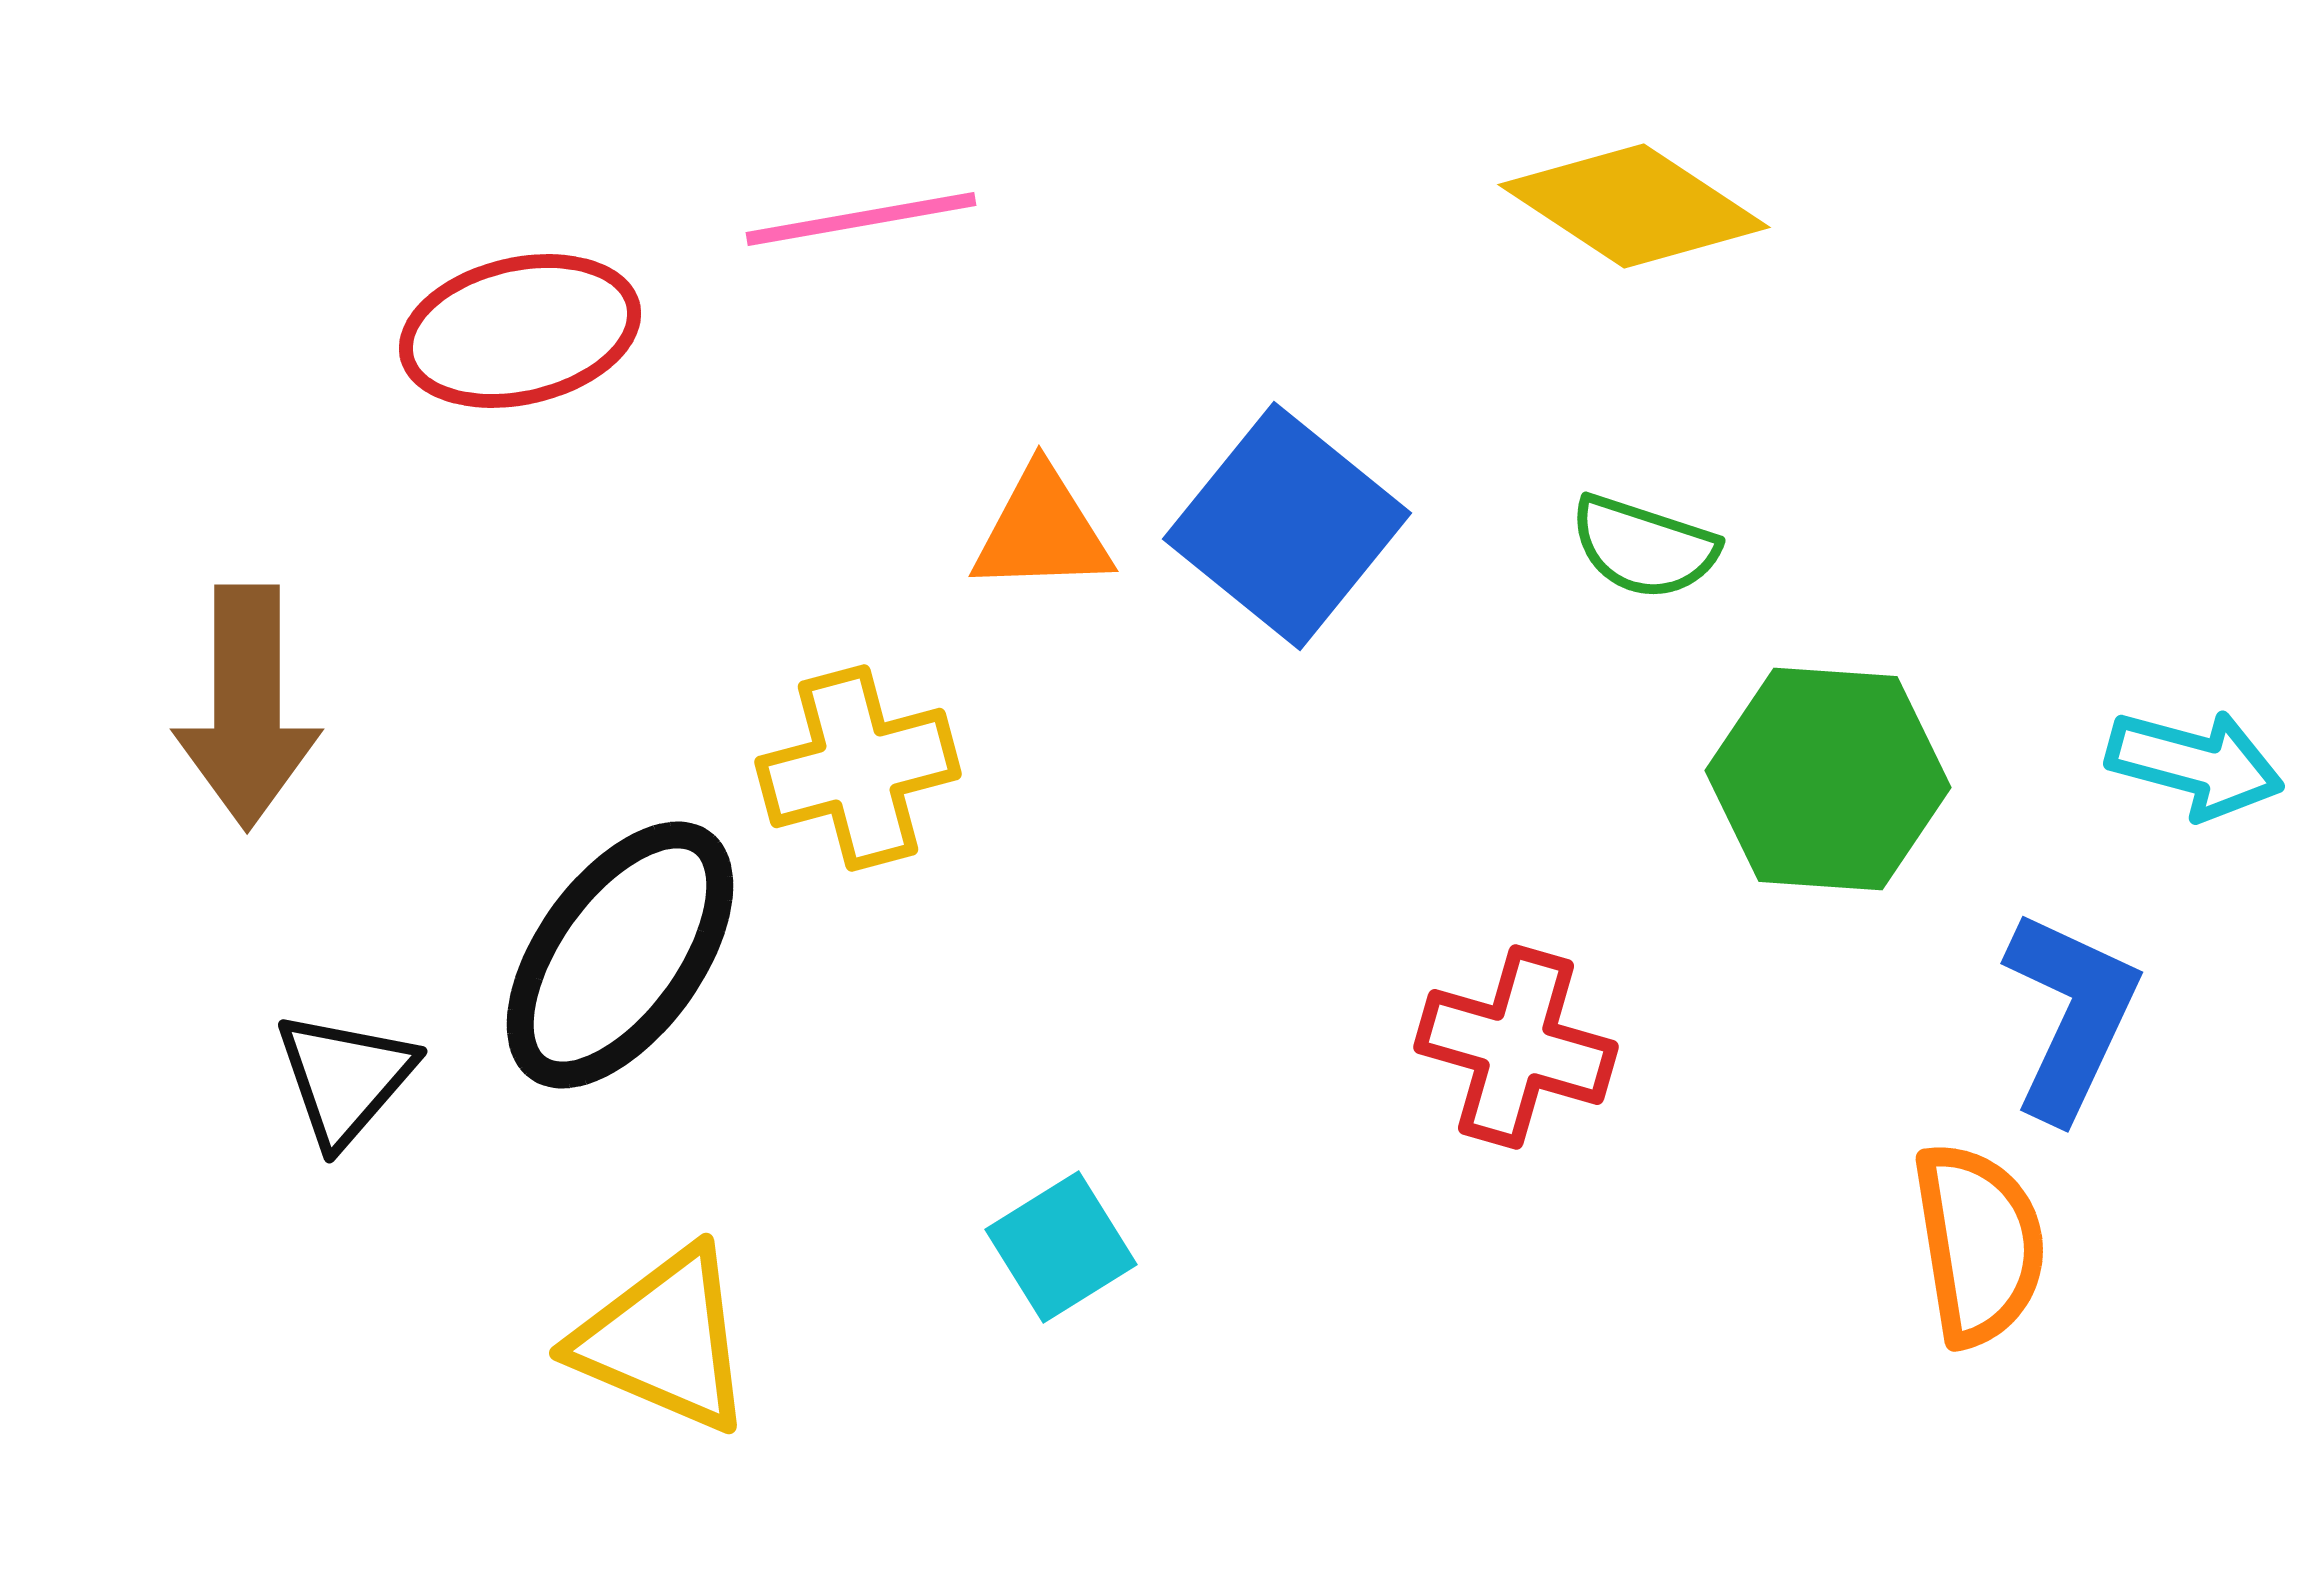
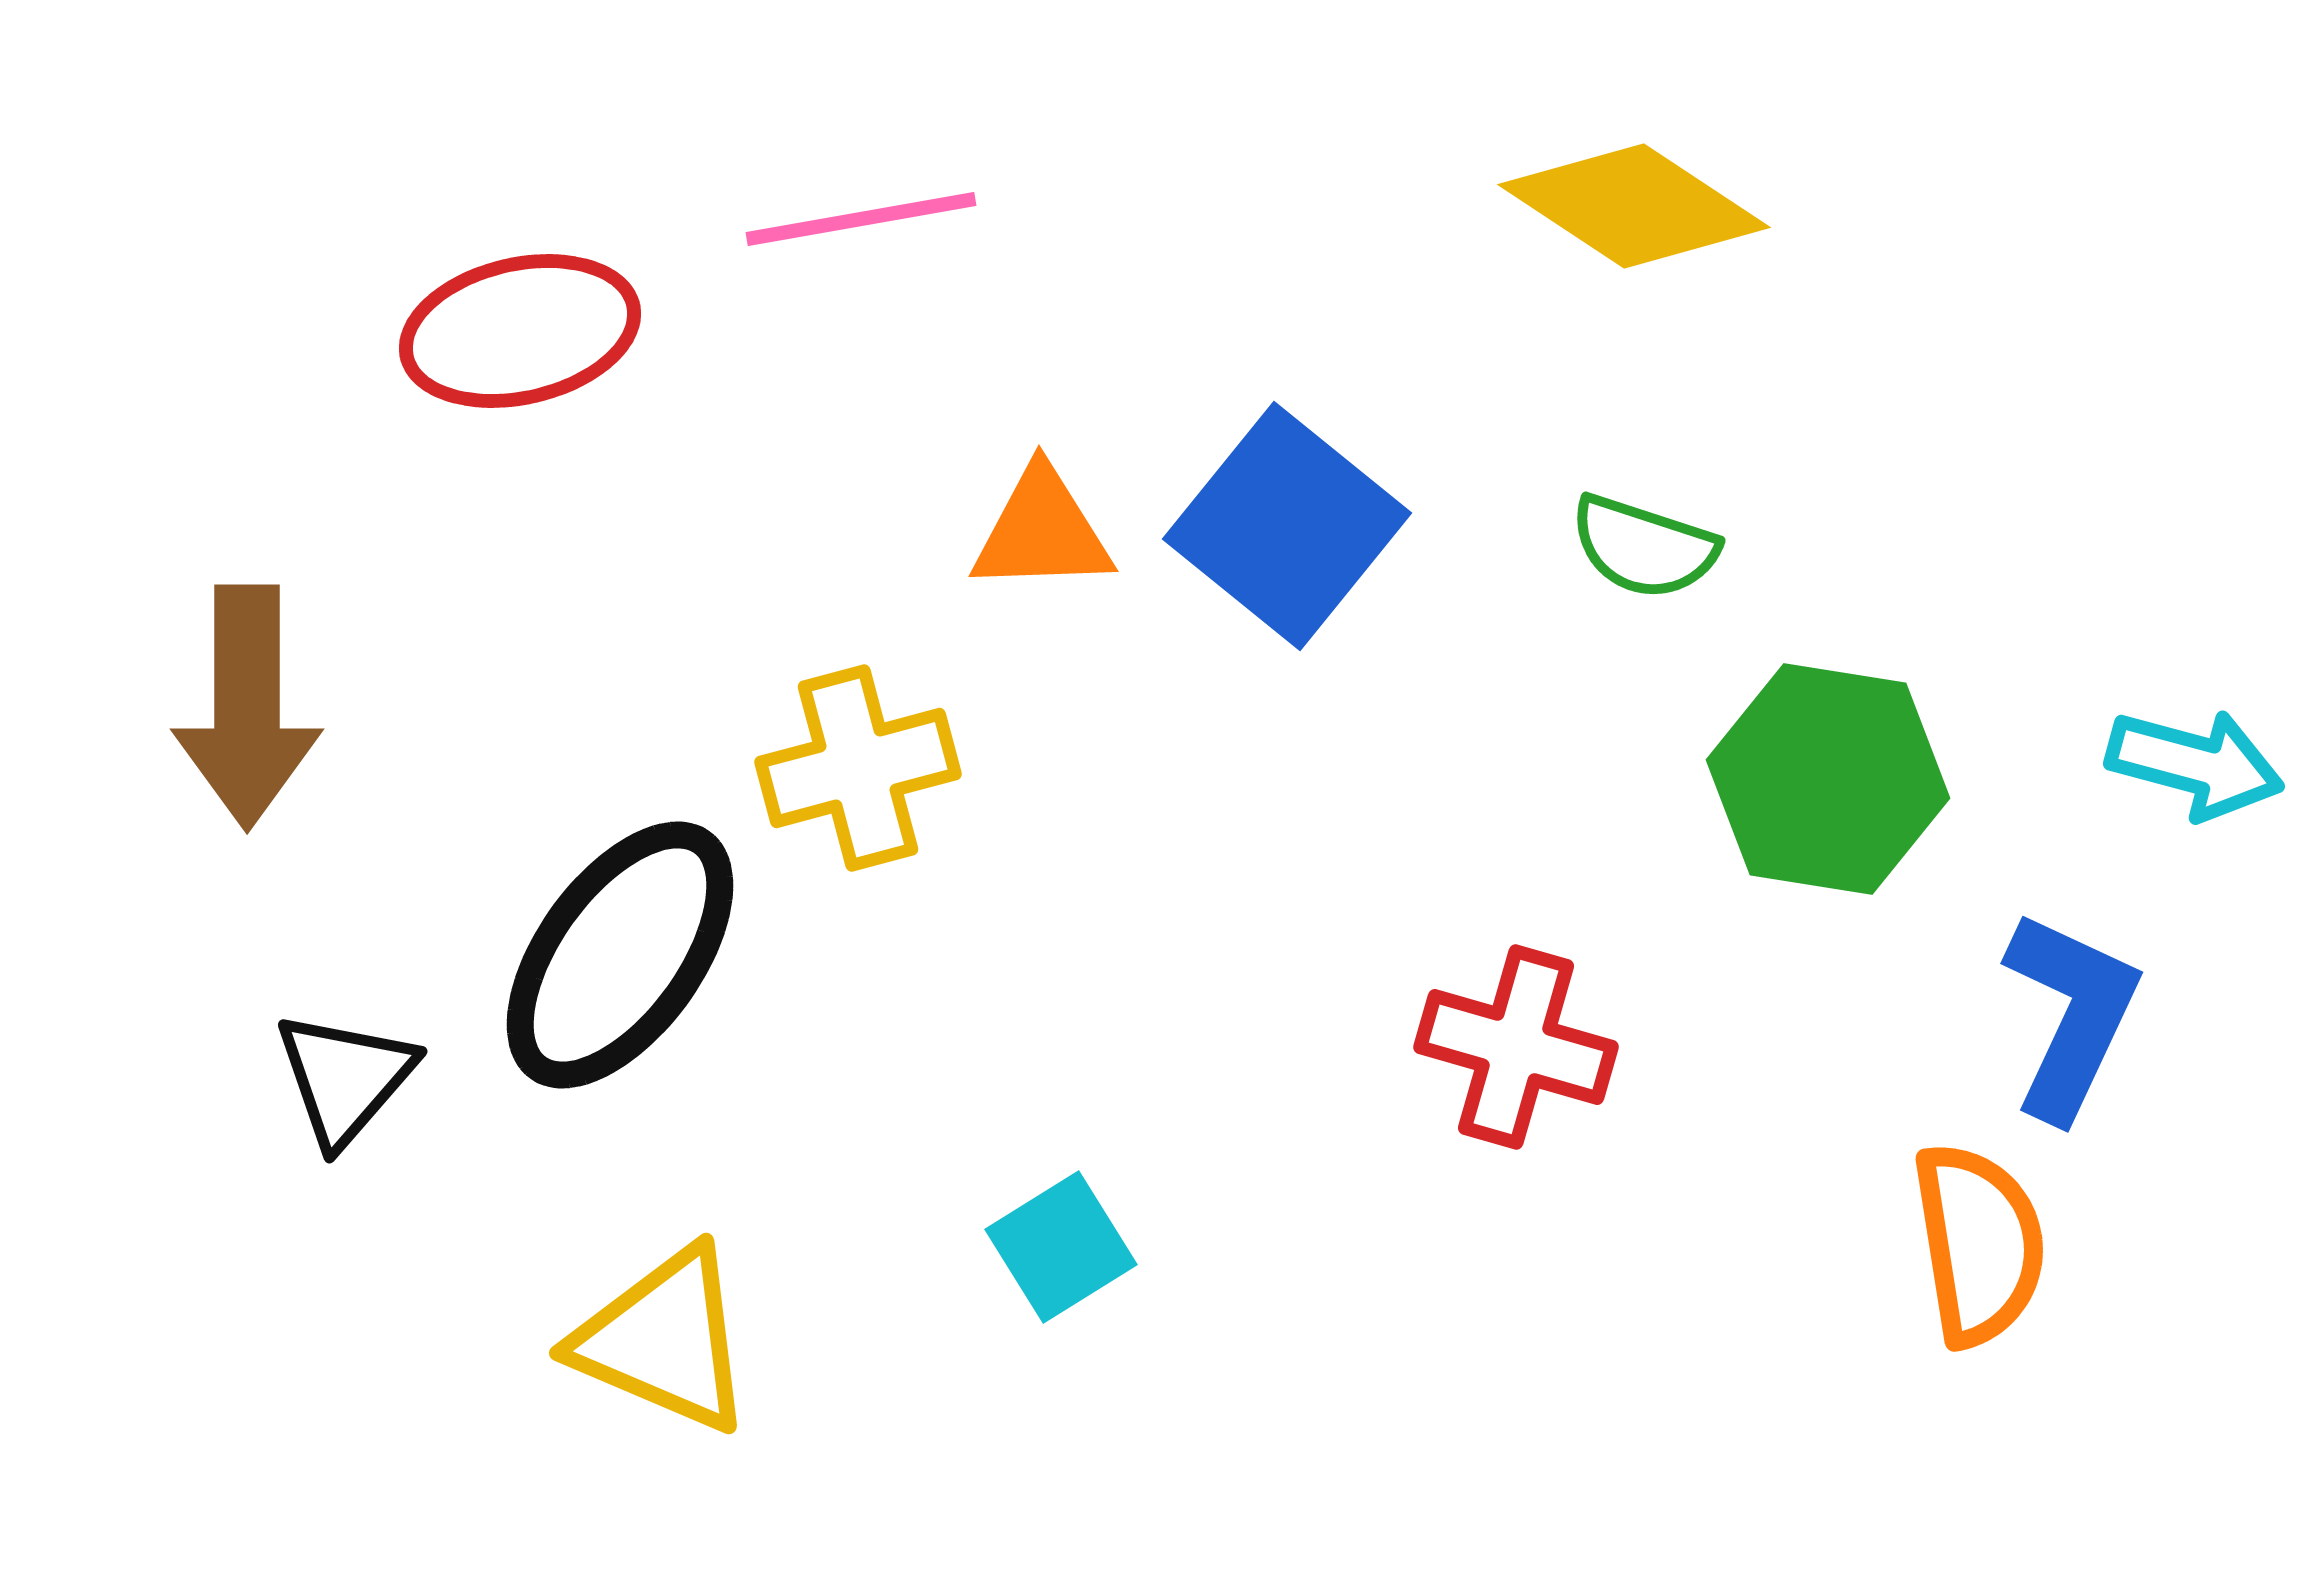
green hexagon: rotated 5 degrees clockwise
